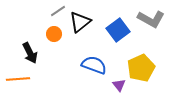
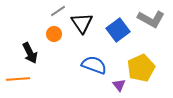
black triangle: moved 2 px right, 1 px down; rotated 25 degrees counterclockwise
